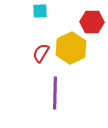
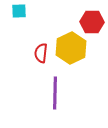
cyan square: moved 21 px left
red semicircle: rotated 24 degrees counterclockwise
